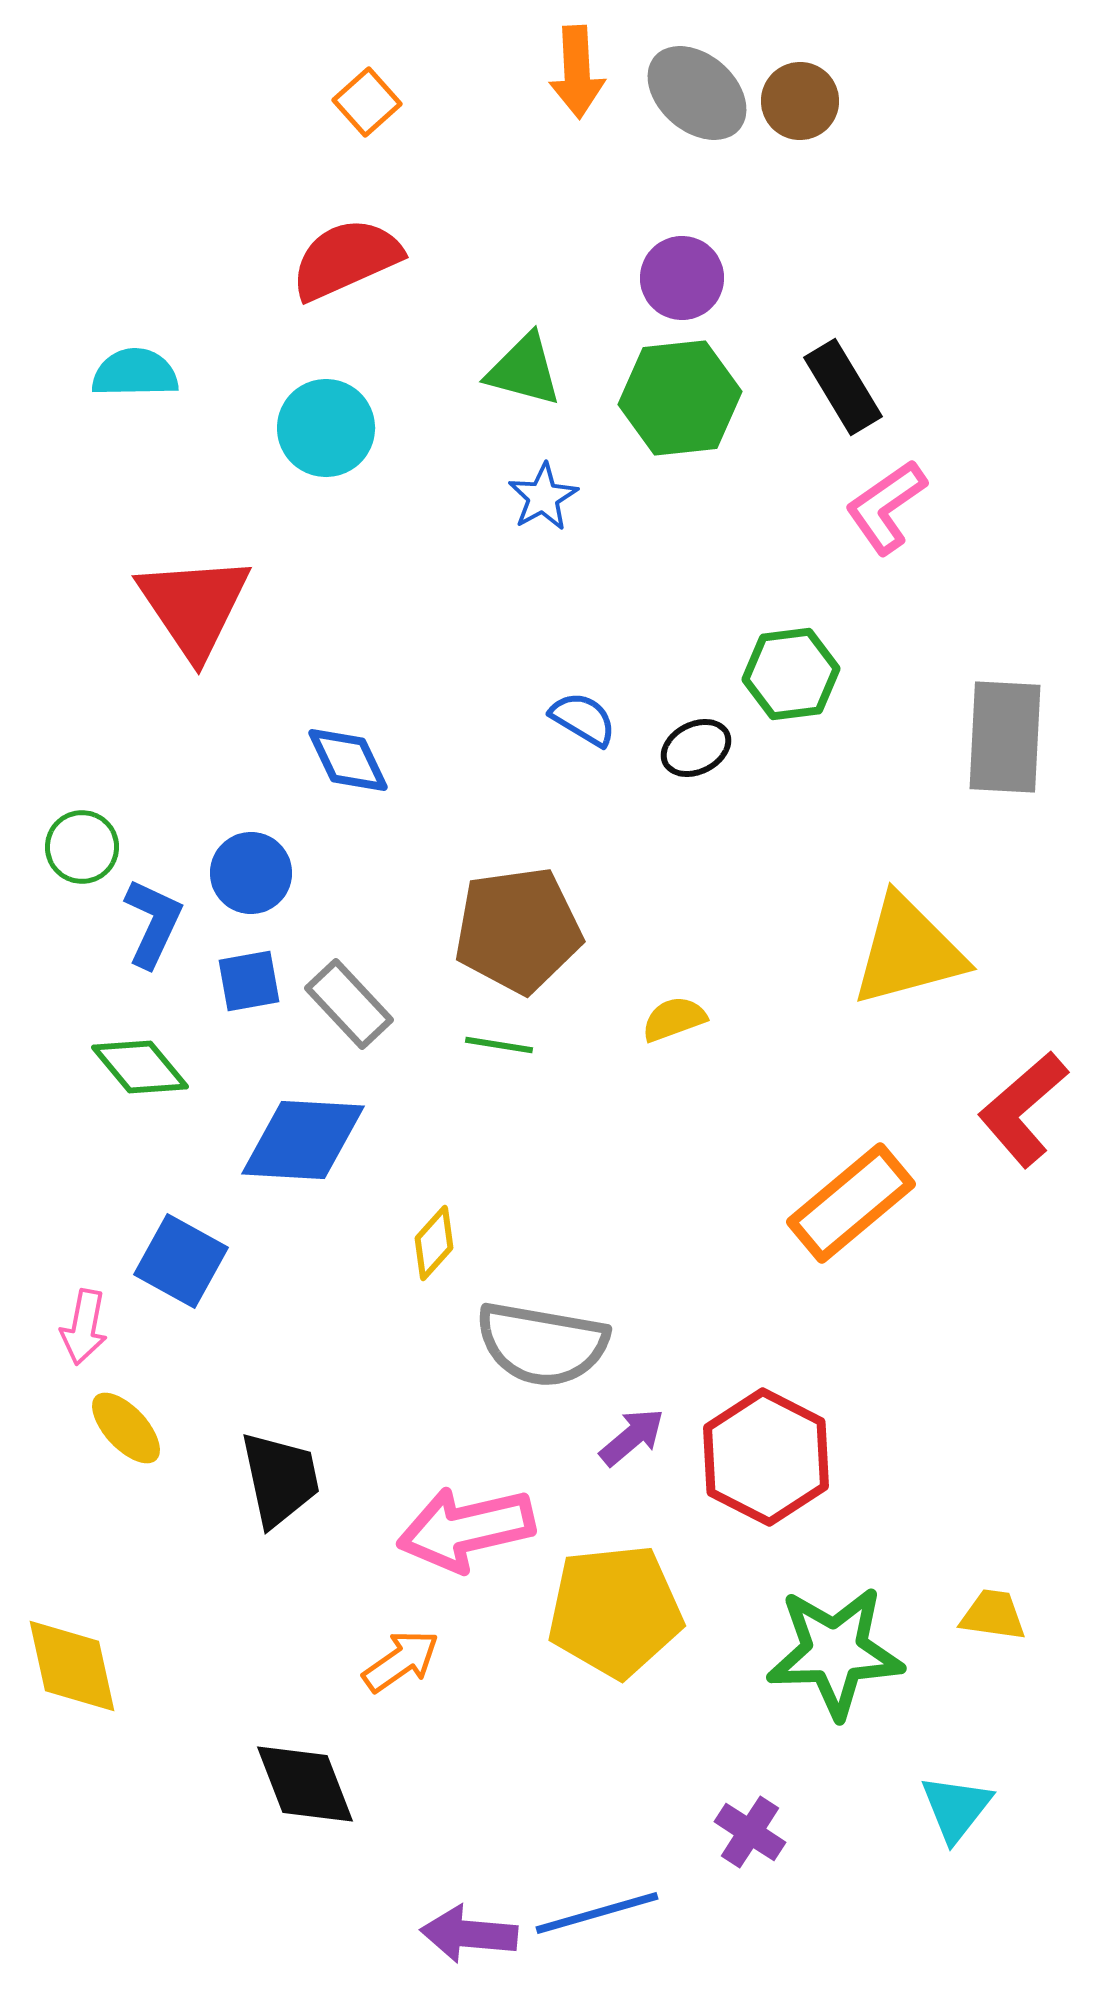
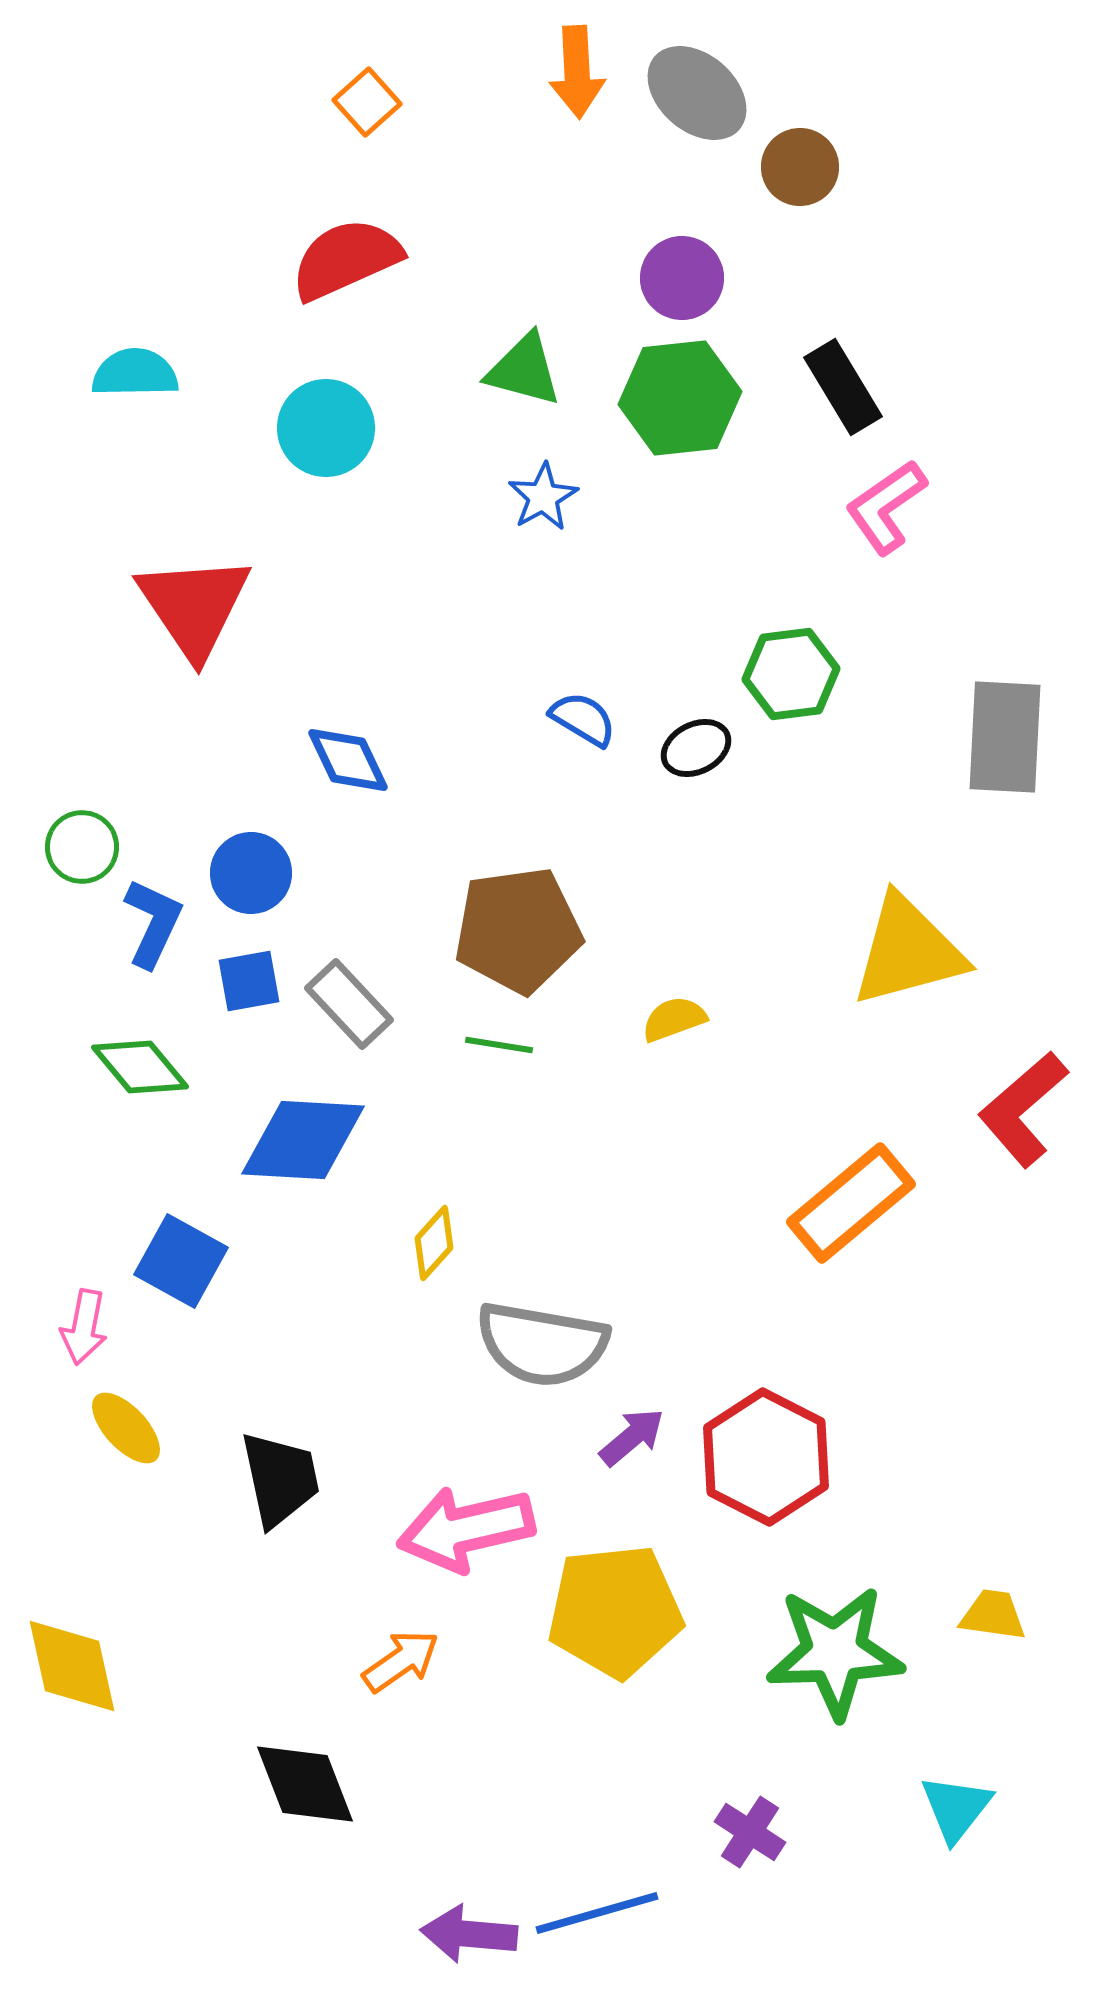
brown circle at (800, 101): moved 66 px down
